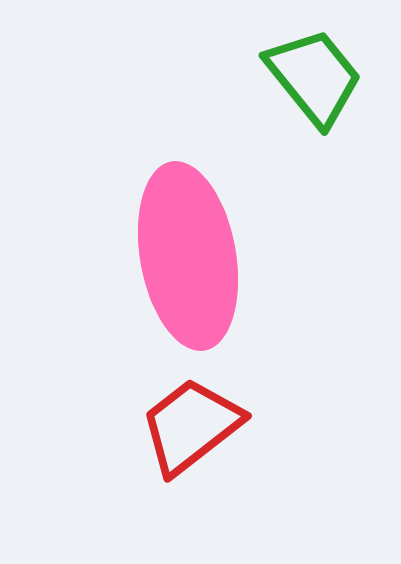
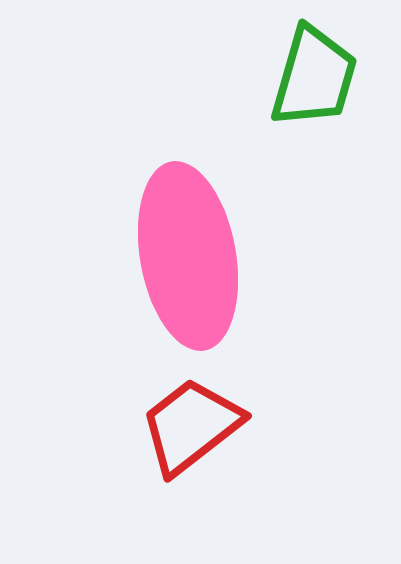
green trapezoid: rotated 55 degrees clockwise
